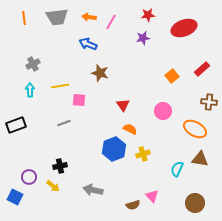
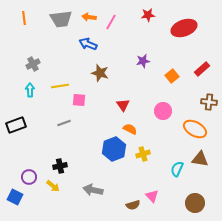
gray trapezoid: moved 4 px right, 2 px down
purple star: moved 23 px down
